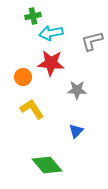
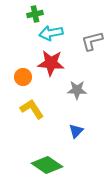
green cross: moved 2 px right, 2 px up
green diamond: rotated 16 degrees counterclockwise
